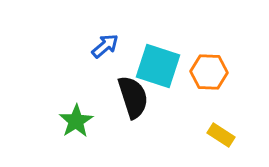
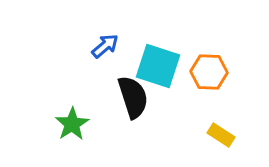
green star: moved 4 px left, 3 px down
